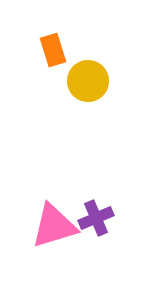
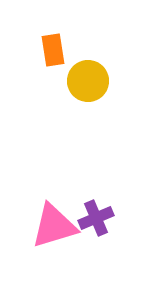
orange rectangle: rotated 8 degrees clockwise
